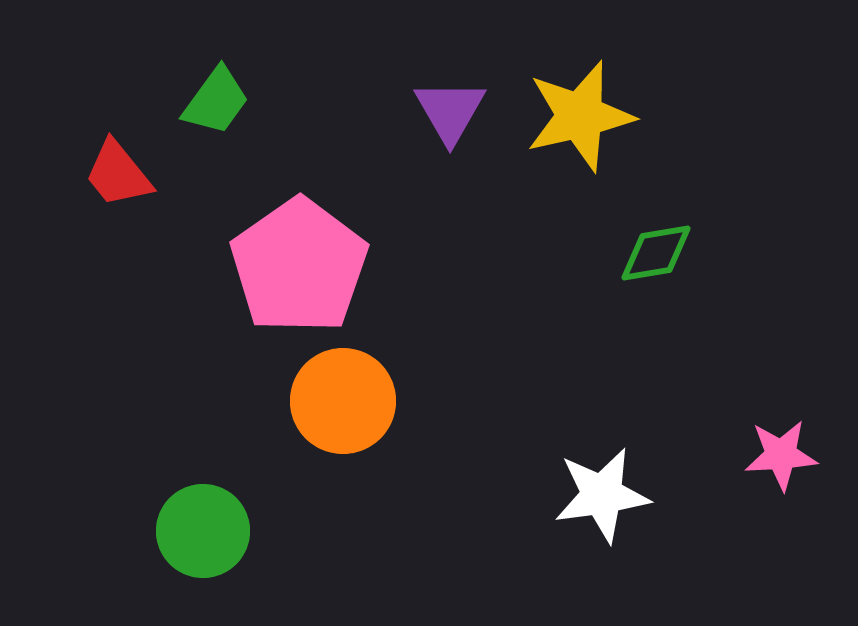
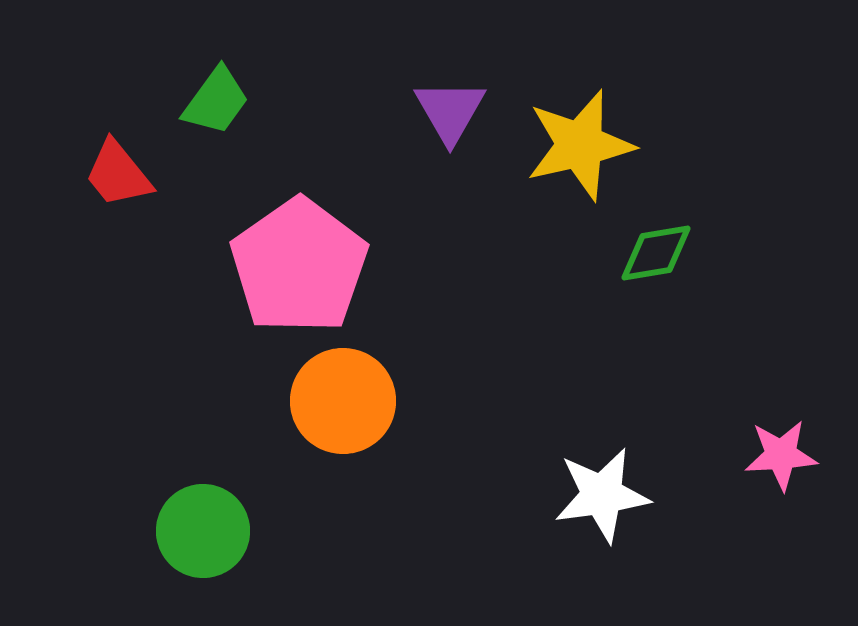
yellow star: moved 29 px down
